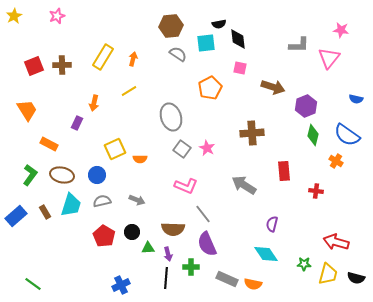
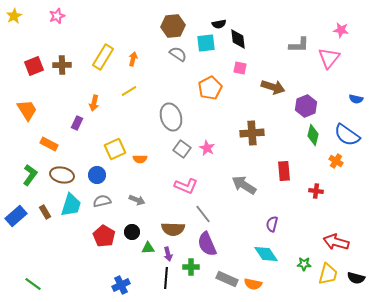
brown hexagon at (171, 26): moved 2 px right
